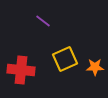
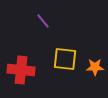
purple line: rotated 14 degrees clockwise
yellow square: rotated 30 degrees clockwise
